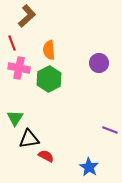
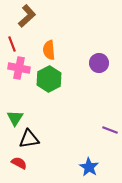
red line: moved 1 px down
red semicircle: moved 27 px left, 7 px down
